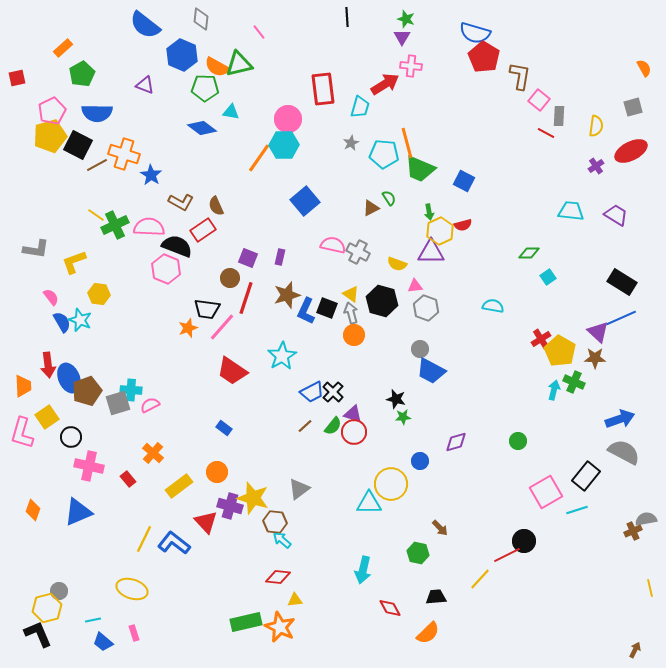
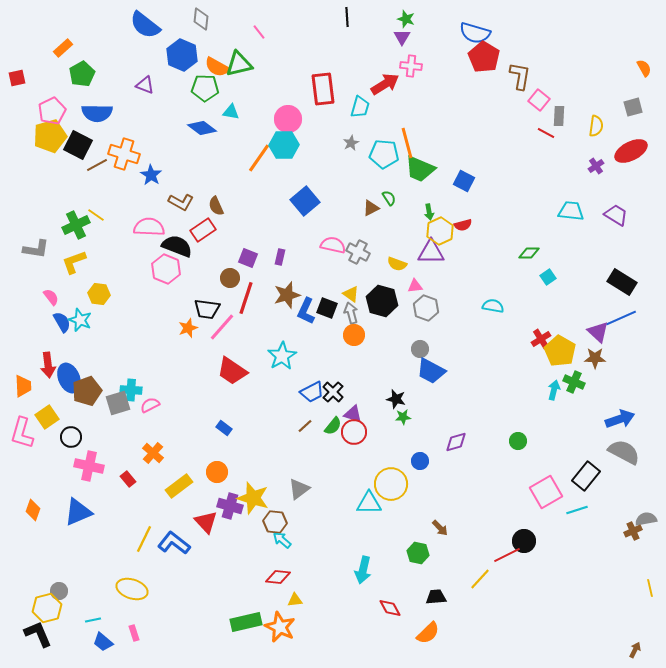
green cross at (115, 225): moved 39 px left
